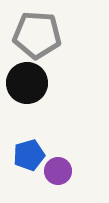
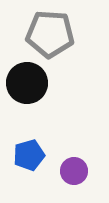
gray pentagon: moved 13 px right, 1 px up
purple circle: moved 16 px right
